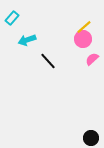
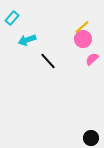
yellow line: moved 2 px left
